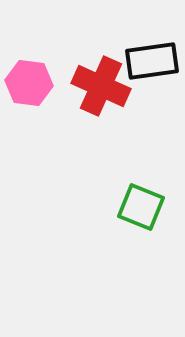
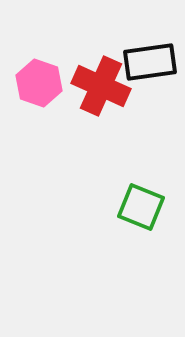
black rectangle: moved 2 px left, 1 px down
pink hexagon: moved 10 px right; rotated 12 degrees clockwise
